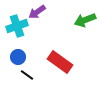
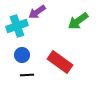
green arrow: moved 7 px left, 1 px down; rotated 15 degrees counterclockwise
blue circle: moved 4 px right, 2 px up
black line: rotated 40 degrees counterclockwise
